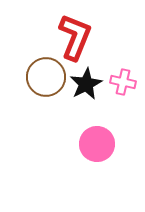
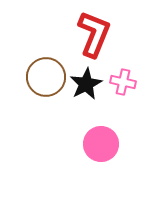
red L-shape: moved 19 px right, 3 px up
pink circle: moved 4 px right
